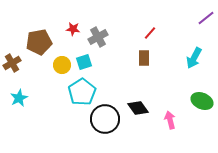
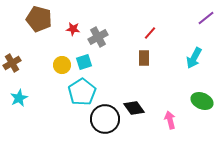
brown pentagon: moved 23 px up; rotated 25 degrees clockwise
black diamond: moved 4 px left
